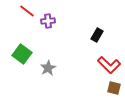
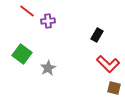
red L-shape: moved 1 px left, 1 px up
